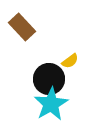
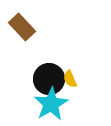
yellow semicircle: moved 18 px down; rotated 102 degrees clockwise
